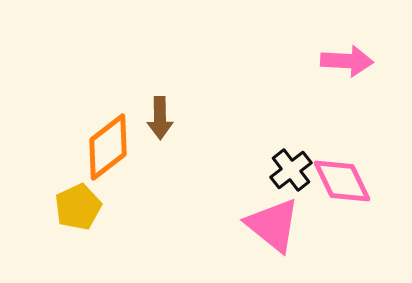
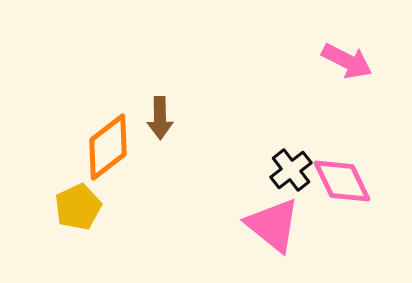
pink arrow: rotated 24 degrees clockwise
